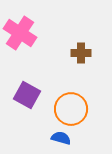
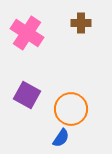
pink cross: moved 7 px right
brown cross: moved 30 px up
blue semicircle: rotated 108 degrees clockwise
